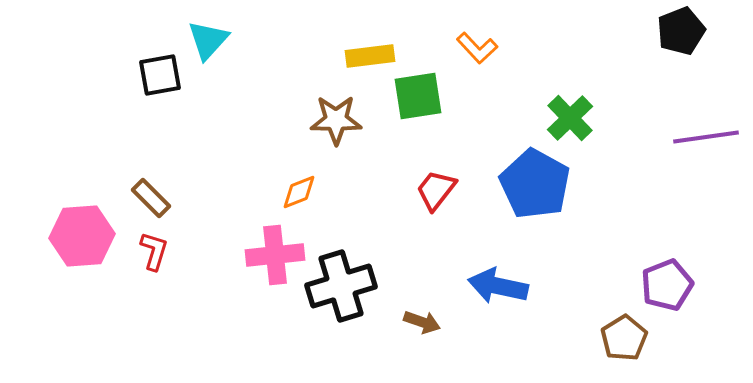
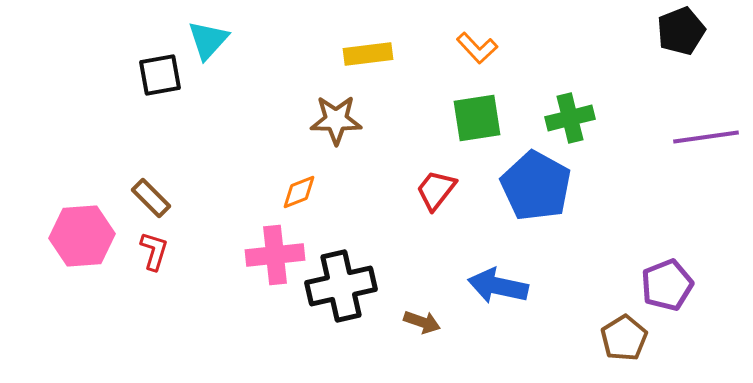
yellow rectangle: moved 2 px left, 2 px up
green square: moved 59 px right, 22 px down
green cross: rotated 30 degrees clockwise
blue pentagon: moved 1 px right, 2 px down
black cross: rotated 4 degrees clockwise
